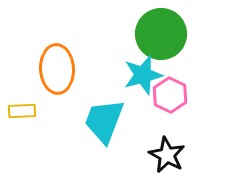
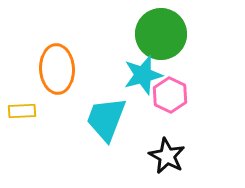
cyan trapezoid: moved 2 px right, 2 px up
black star: moved 1 px down
